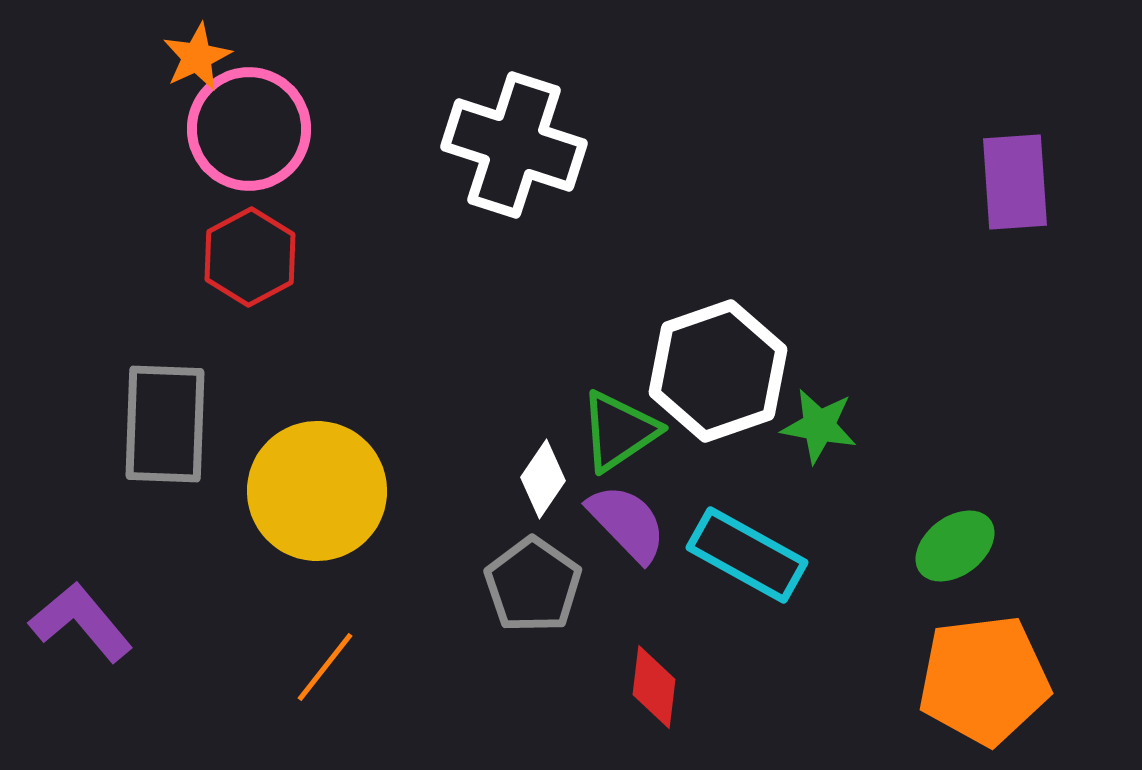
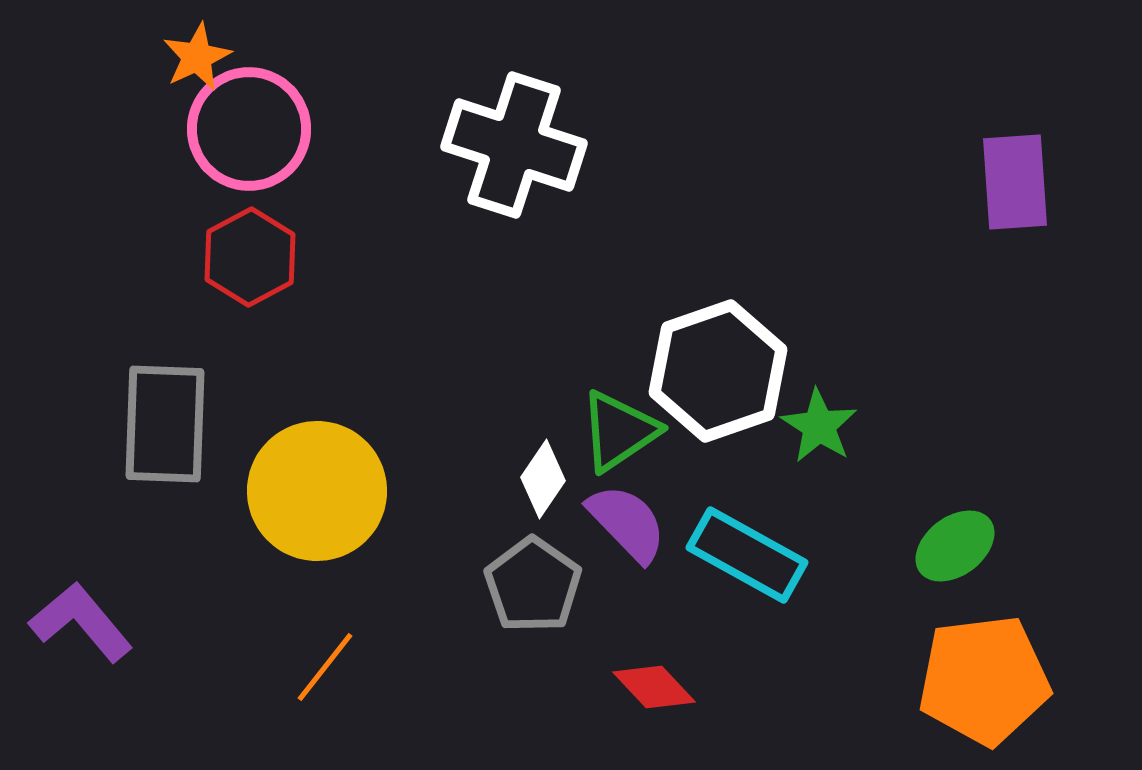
green star: rotated 22 degrees clockwise
red diamond: rotated 50 degrees counterclockwise
